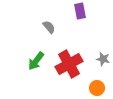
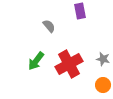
gray semicircle: moved 1 px up
orange circle: moved 6 px right, 3 px up
